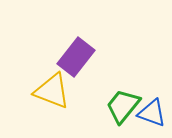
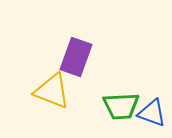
purple rectangle: rotated 18 degrees counterclockwise
green trapezoid: moved 2 px left; rotated 132 degrees counterclockwise
